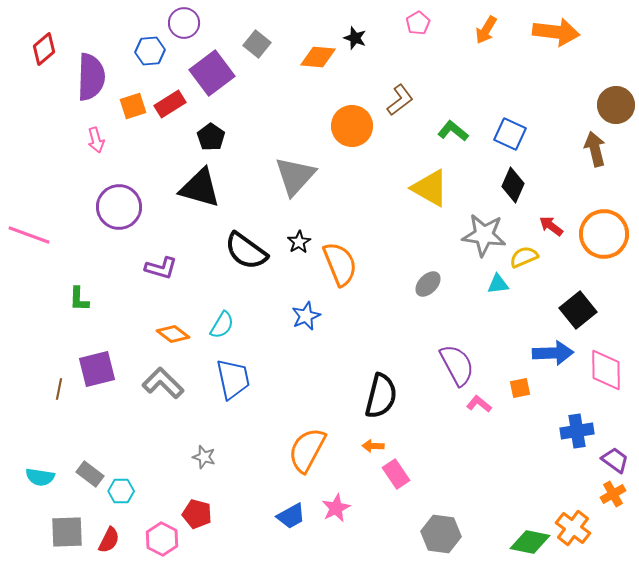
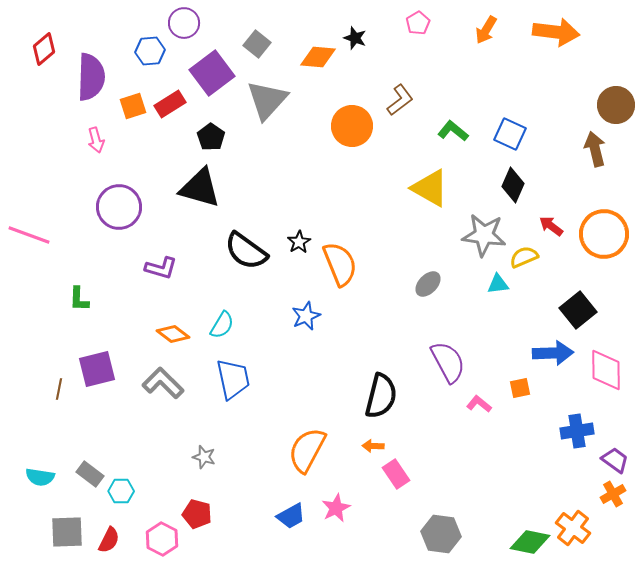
gray triangle at (295, 176): moved 28 px left, 76 px up
purple semicircle at (457, 365): moved 9 px left, 3 px up
